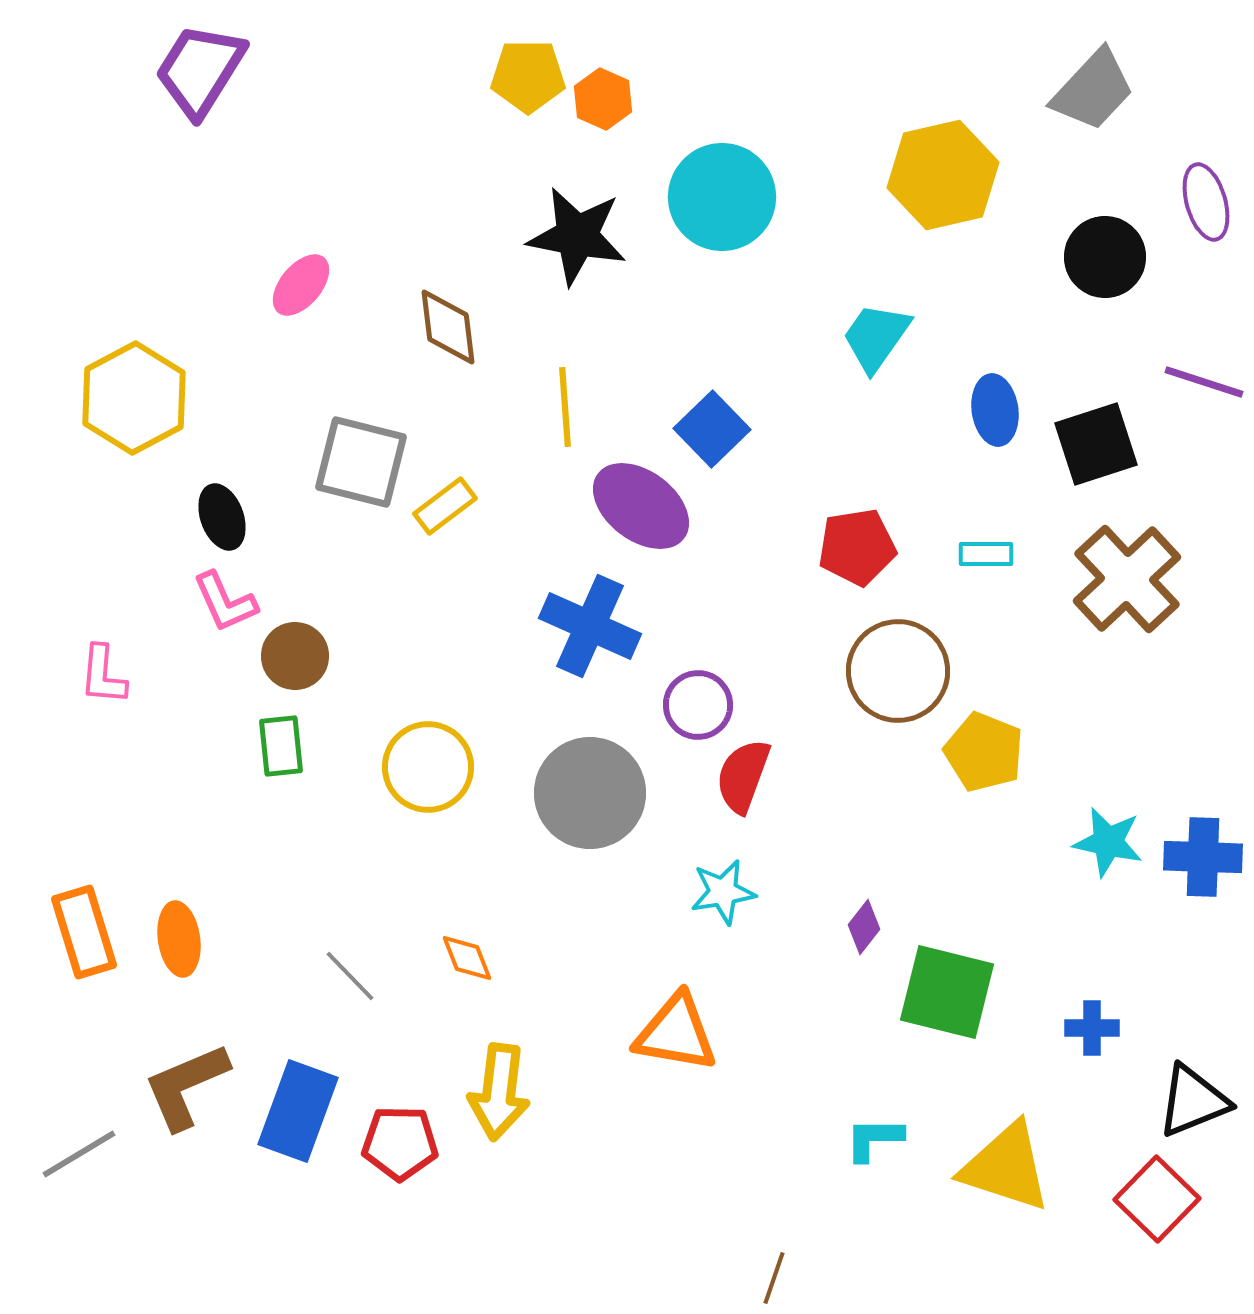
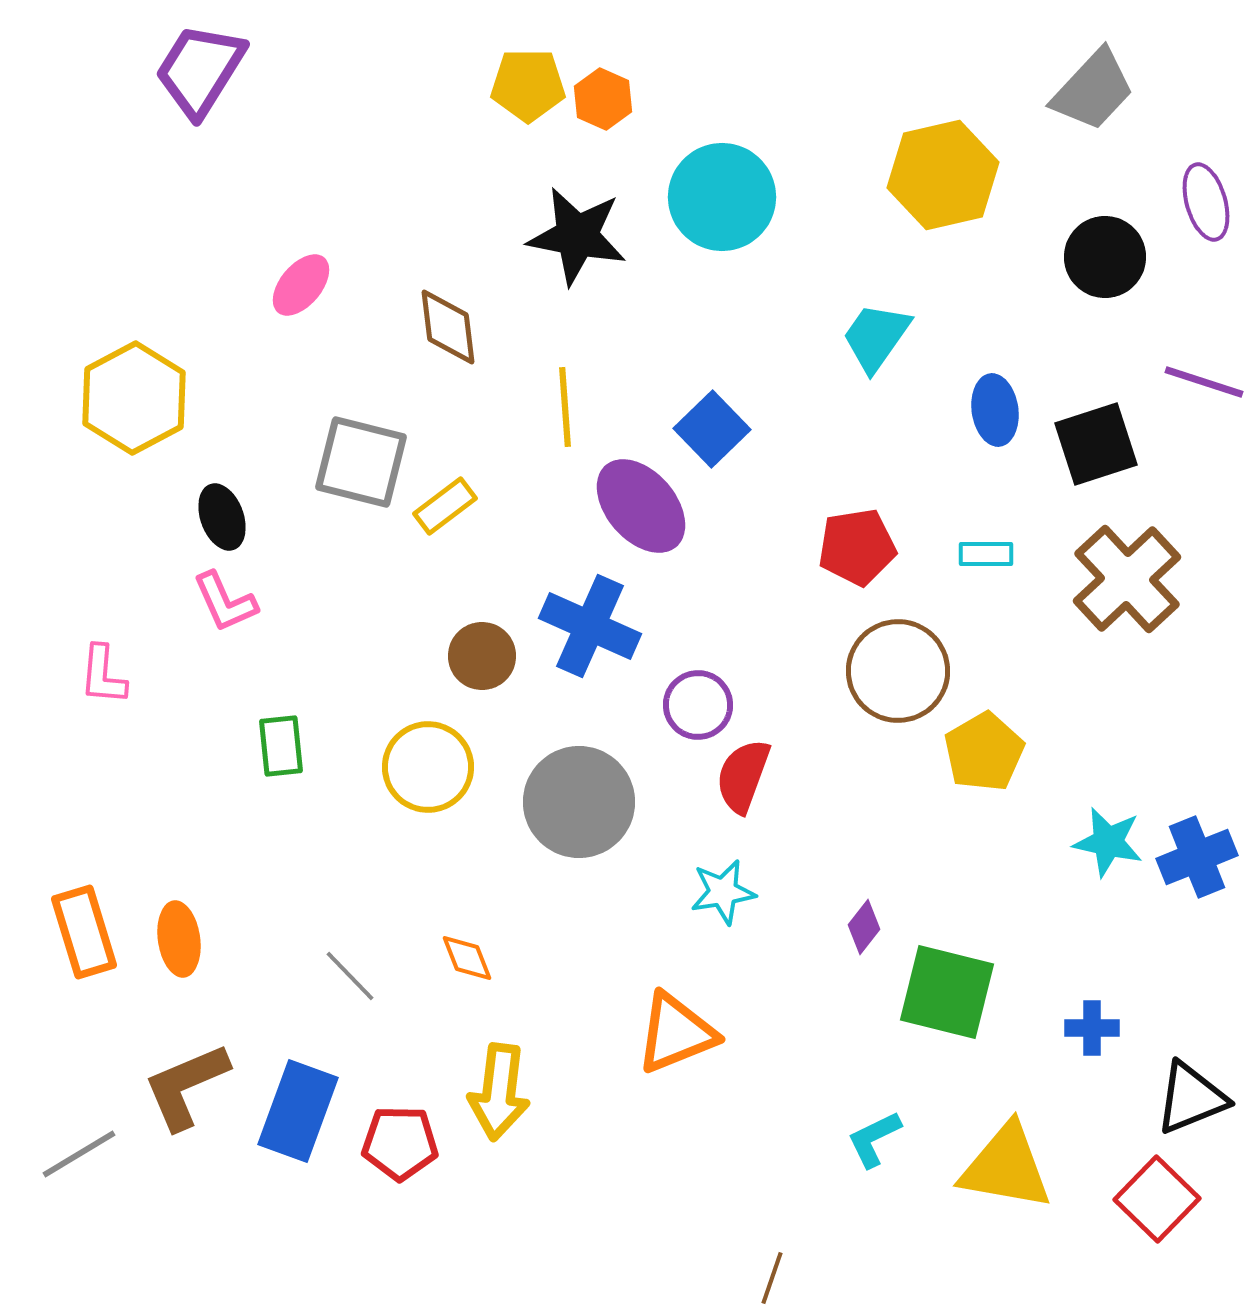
yellow pentagon at (528, 76): moved 9 px down
purple ellipse at (641, 506): rotated 12 degrees clockwise
brown circle at (295, 656): moved 187 px right
yellow pentagon at (984, 752): rotated 20 degrees clockwise
gray circle at (590, 793): moved 11 px left, 9 px down
blue cross at (1203, 857): moved 6 px left; rotated 24 degrees counterclockwise
orange triangle at (676, 1033): rotated 32 degrees counterclockwise
black triangle at (1193, 1101): moved 2 px left, 3 px up
cyan L-shape at (874, 1139): rotated 26 degrees counterclockwise
yellow triangle at (1006, 1167): rotated 8 degrees counterclockwise
brown line at (774, 1278): moved 2 px left
